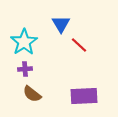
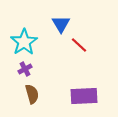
purple cross: rotated 24 degrees counterclockwise
brown semicircle: rotated 144 degrees counterclockwise
